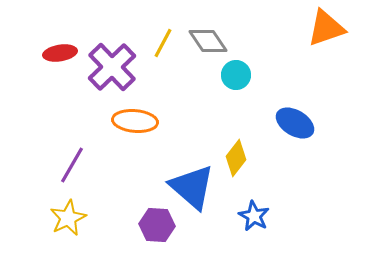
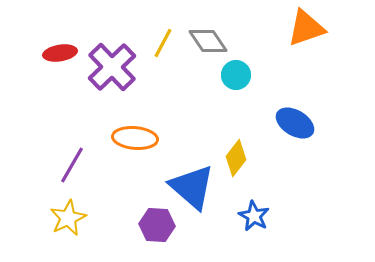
orange triangle: moved 20 px left
orange ellipse: moved 17 px down
